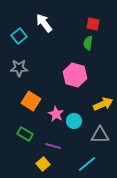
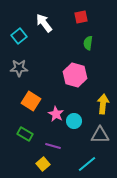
red square: moved 12 px left, 7 px up; rotated 24 degrees counterclockwise
yellow arrow: rotated 60 degrees counterclockwise
